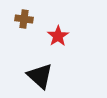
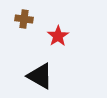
black triangle: rotated 12 degrees counterclockwise
